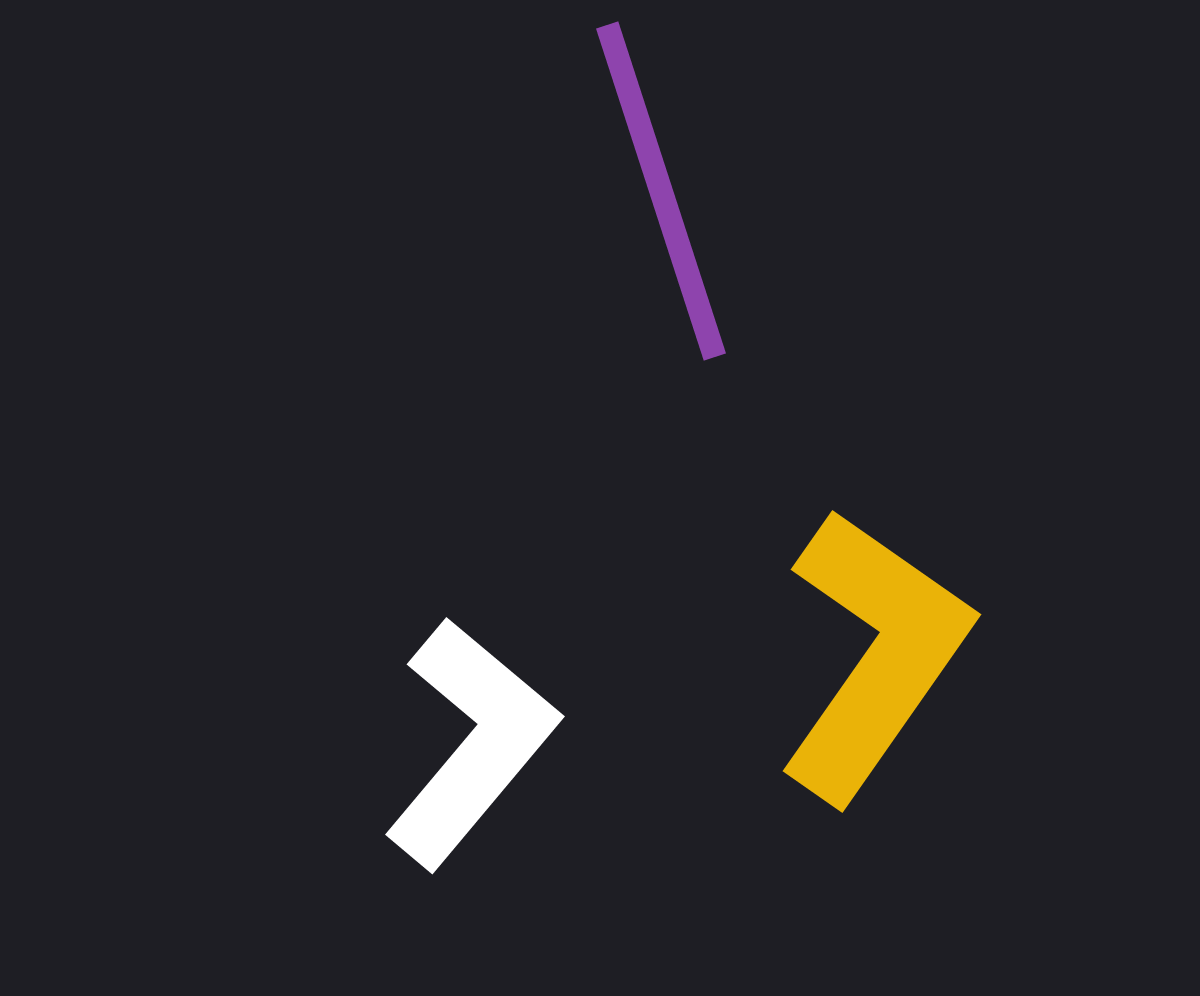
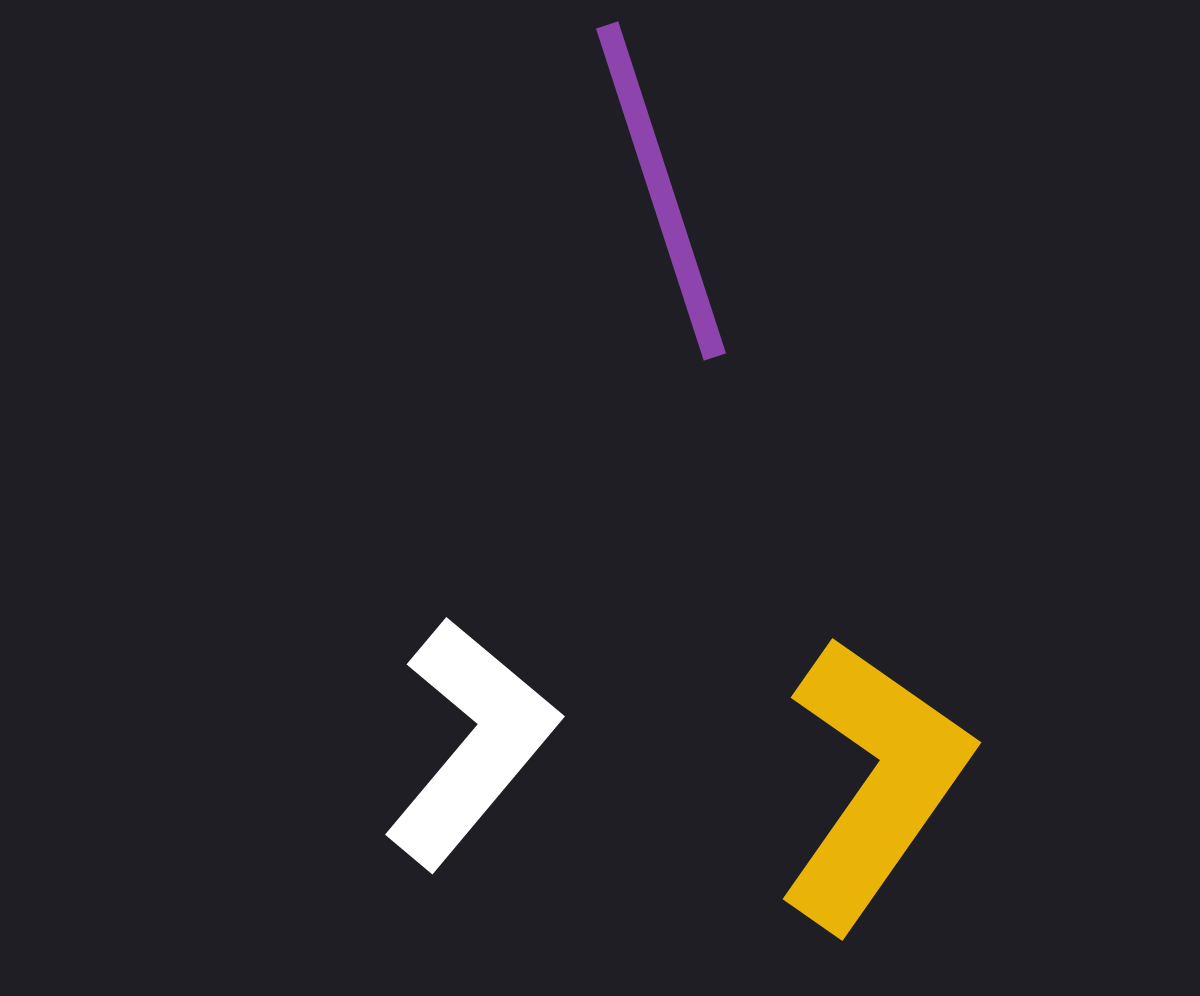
yellow L-shape: moved 128 px down
